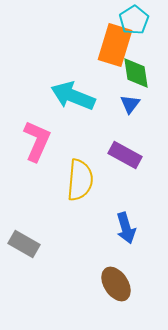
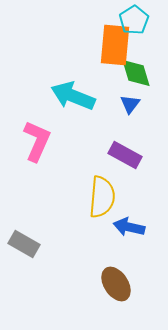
orange rectangle: rotated 12 degrees counterclockwise
green diamond: rotated 8 degrees counterclockwise
yellow semicircle: moved 22 px right, 17 px down
blue arrow: moved 3 px right, 1 px up; rotated 120 degrees clockwise
